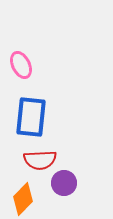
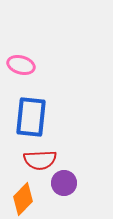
pink ellipse: rotated 48 degrees counterclockwise
